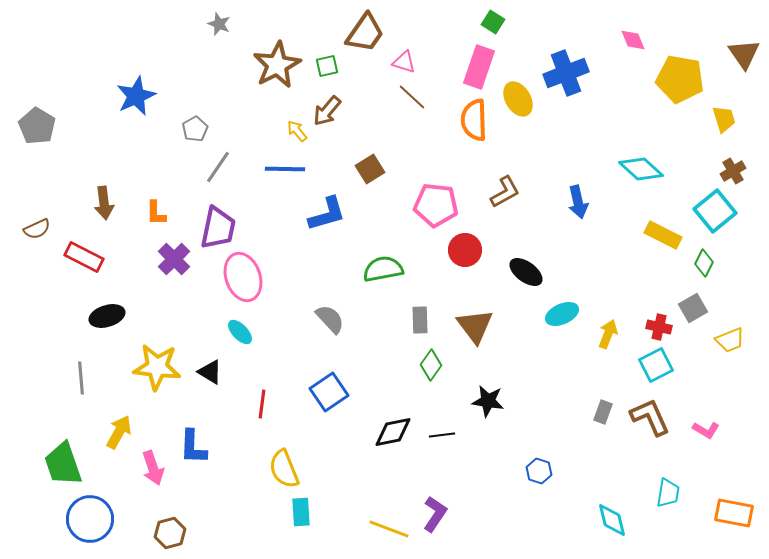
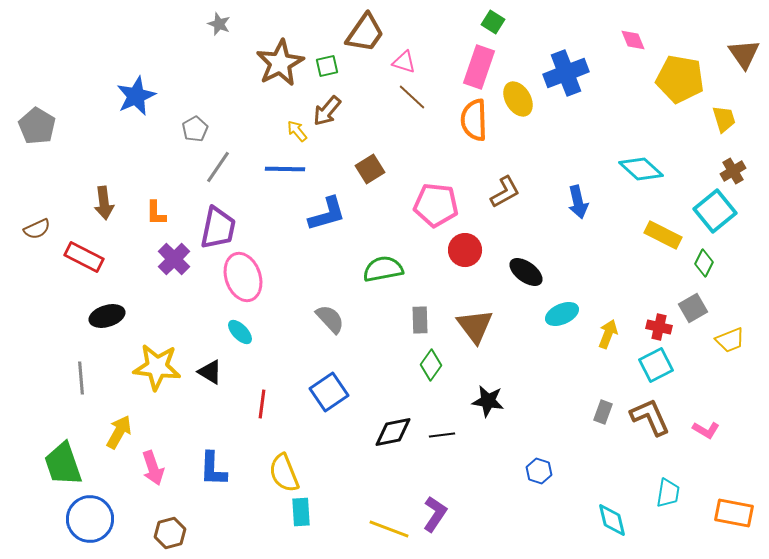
brown star at (277, 65): moved 3 px right, 2 px up
blue L-shape at (193, 447): moved 20 px right, 22 px down
yellow semicircle at (284, 469): moved 4 px down
